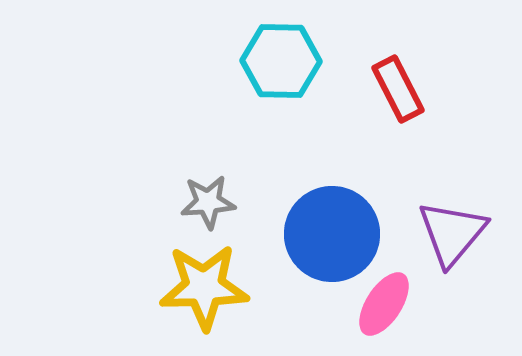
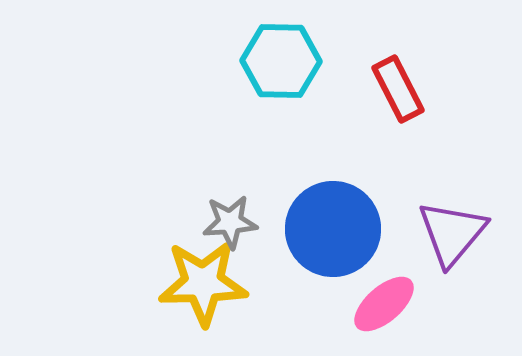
gray star: moved 22 px right, 20 px down
blue circle: moved 1 px right, 5 px up
yellow star: moved 1 px left, 4 px up
pink ellipse: rotated 16 degrees clockwise
